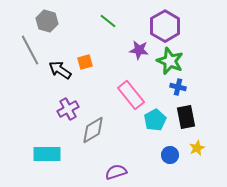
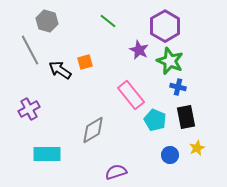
purple star: rotated 18 degrees clockwise
purple cross: moved 39 px left
cyan pentagon: rotated 20 degrees counterclockwise
